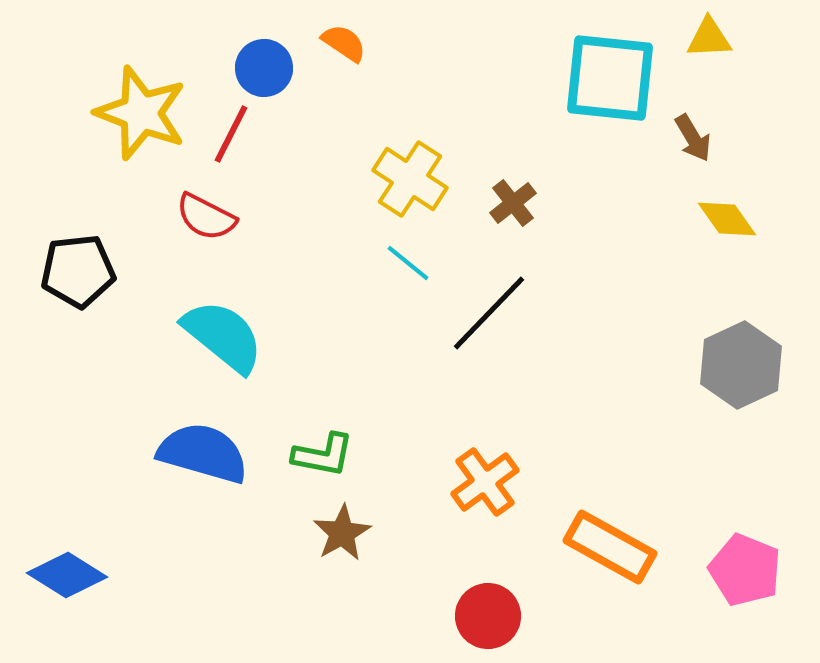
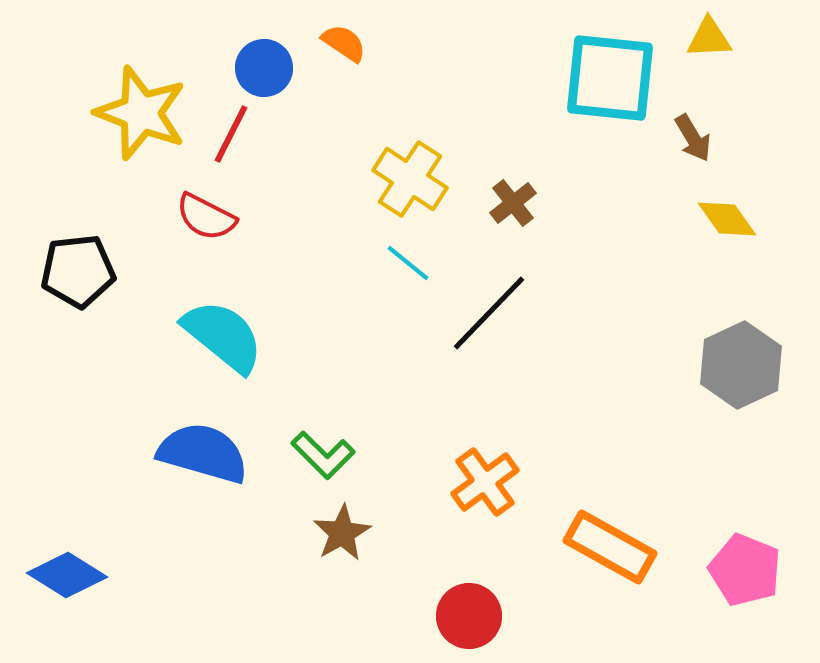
green L-shape: rotated 34 degrees clockwise
red circle: moved 19 px left
